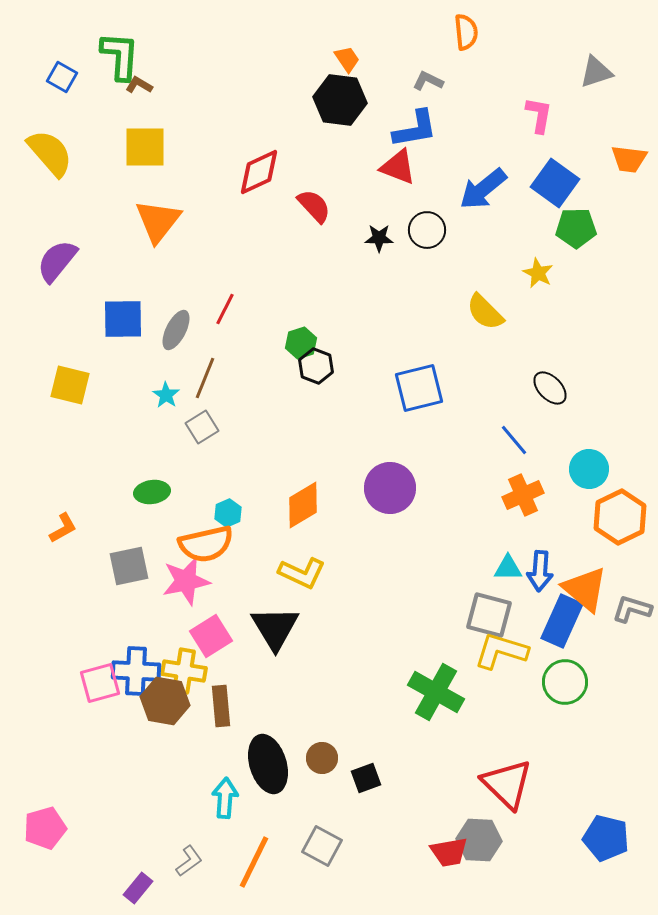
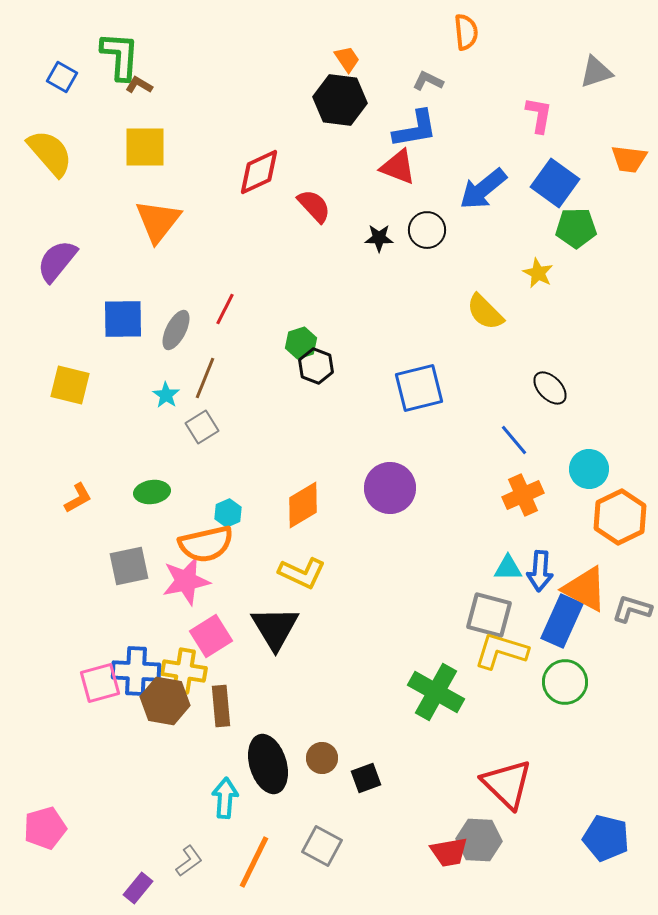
orange L-shape at (63, 528): moved 15 px right, 30 px up
orange triangle at (585, 589): rotated 12 degrees counterclockwise
